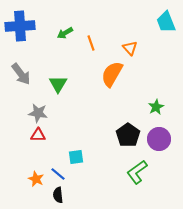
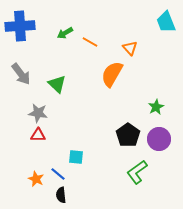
orange line: moved 1 px left, 1 px up; rotated 42 degrees counterclockwise
green triangle: moved 1 px left; rotated 18 degrees counterclockwise
cyan square: rotated 14 degrees clockwise
black semicircle: moved 3 px right
